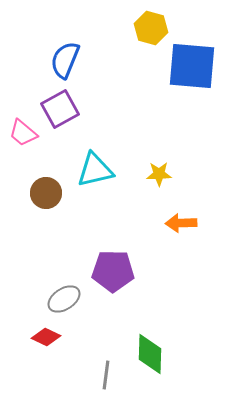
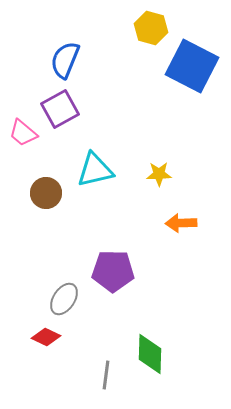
blue square: rotated 22 degrees clockwise
gray ellipse: rotated 24 degrees counterclockwise
